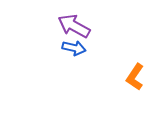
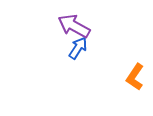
blue arrow: moved 4 px right; rotated 70 degrees counterclockwise
